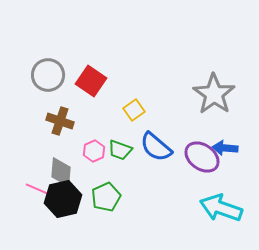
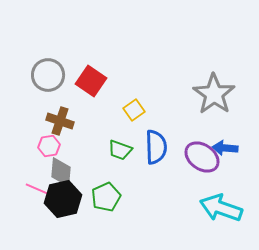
blue semicircle: rotated 132 degrees counterclockwise
pink hexagon: moved 45 px left, 5 px up; rotated 15 degrees clockwise
